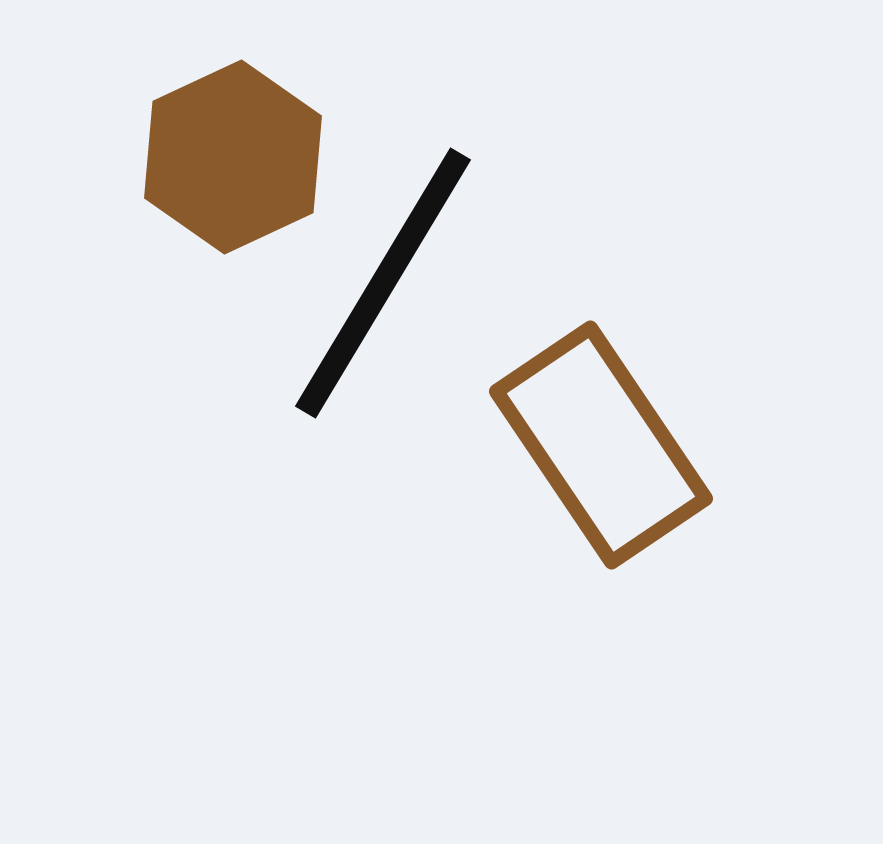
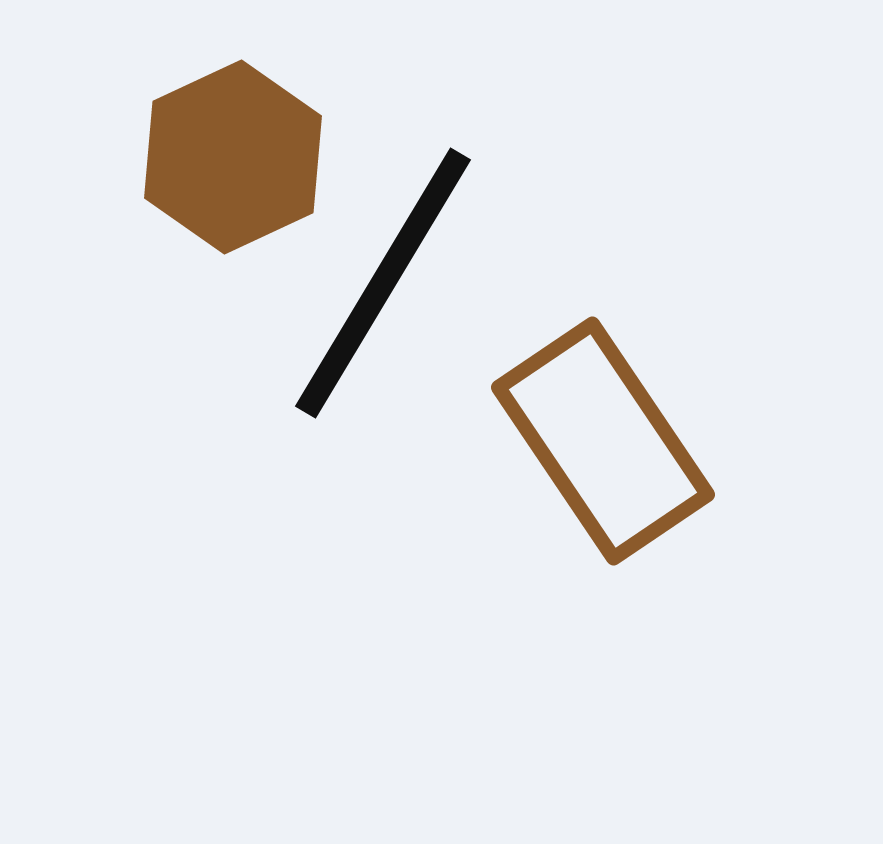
brown rectangle: moved 2 px right, 4 px up
